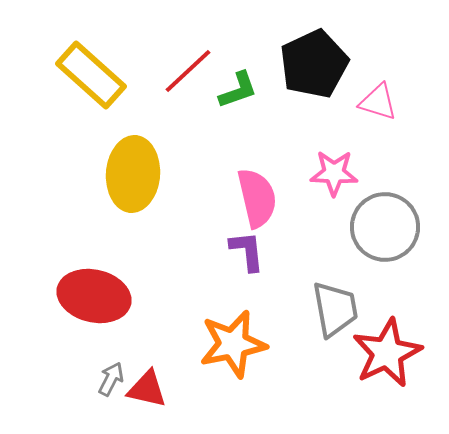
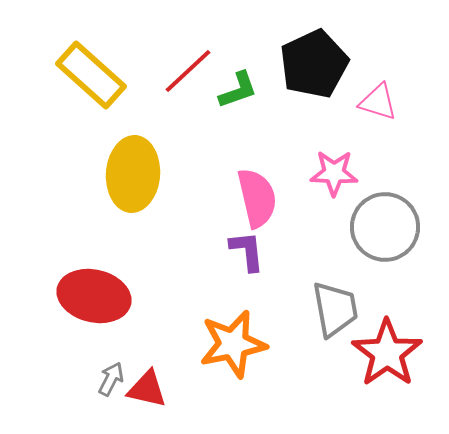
red star: rotated 10 degrees counterclockwise
